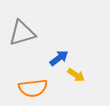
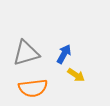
gray triangle: moved 4 px right, 20 px down
blue arrow: moved 5 px right, 4 px up; rotated 24 degrees counterclockwise
